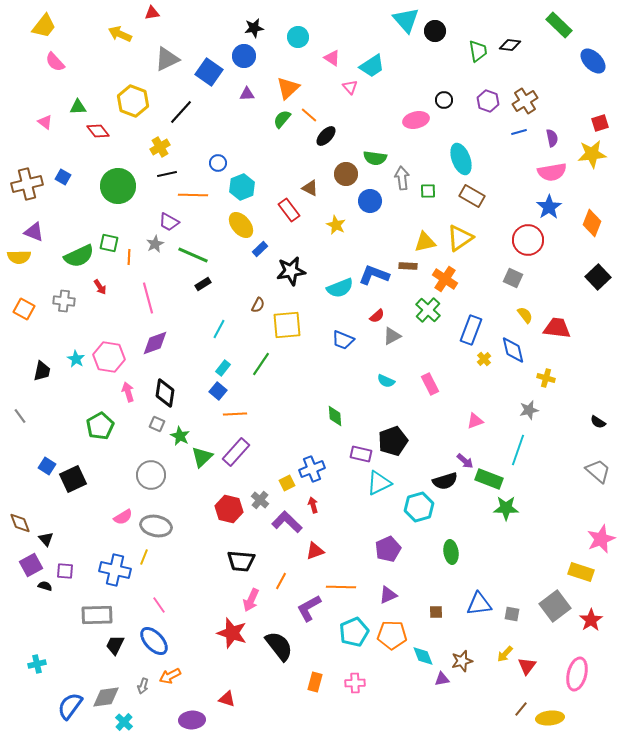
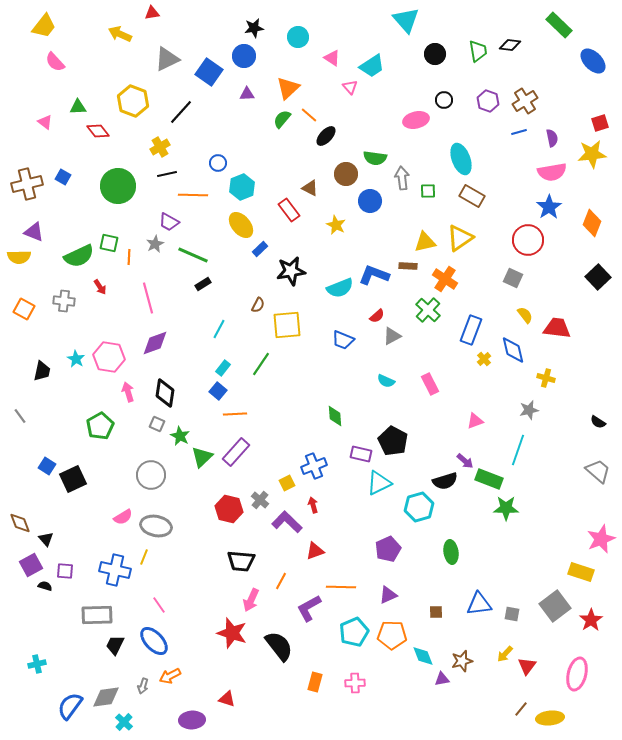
black circle at (435, 31): moved 23 px down
black pentagon at (393, 441): rotated 24 degrees counterclockwise
blue cross at (312, 469): moved 2 px right, 3 px up
